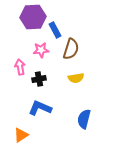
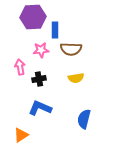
blue rectangle: rotated 28 degrees clockwise
brown semicircle: rotated 75 degrees clockwise
